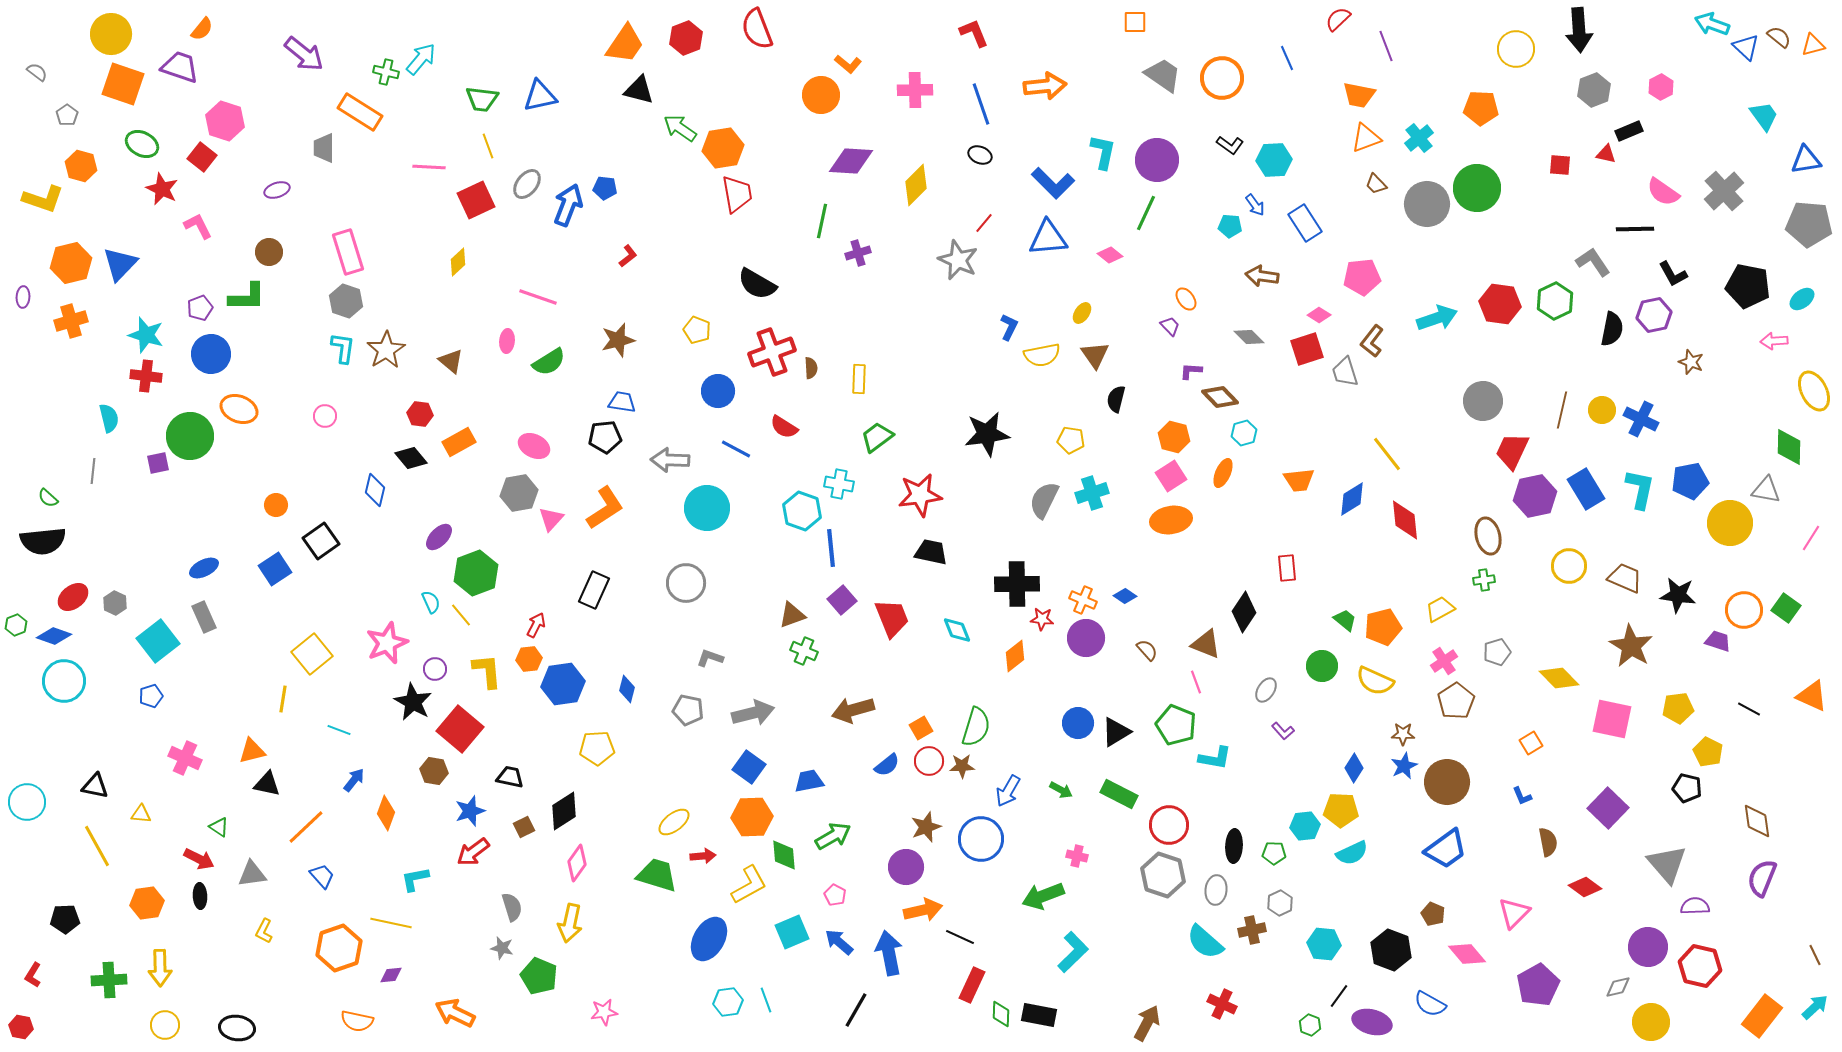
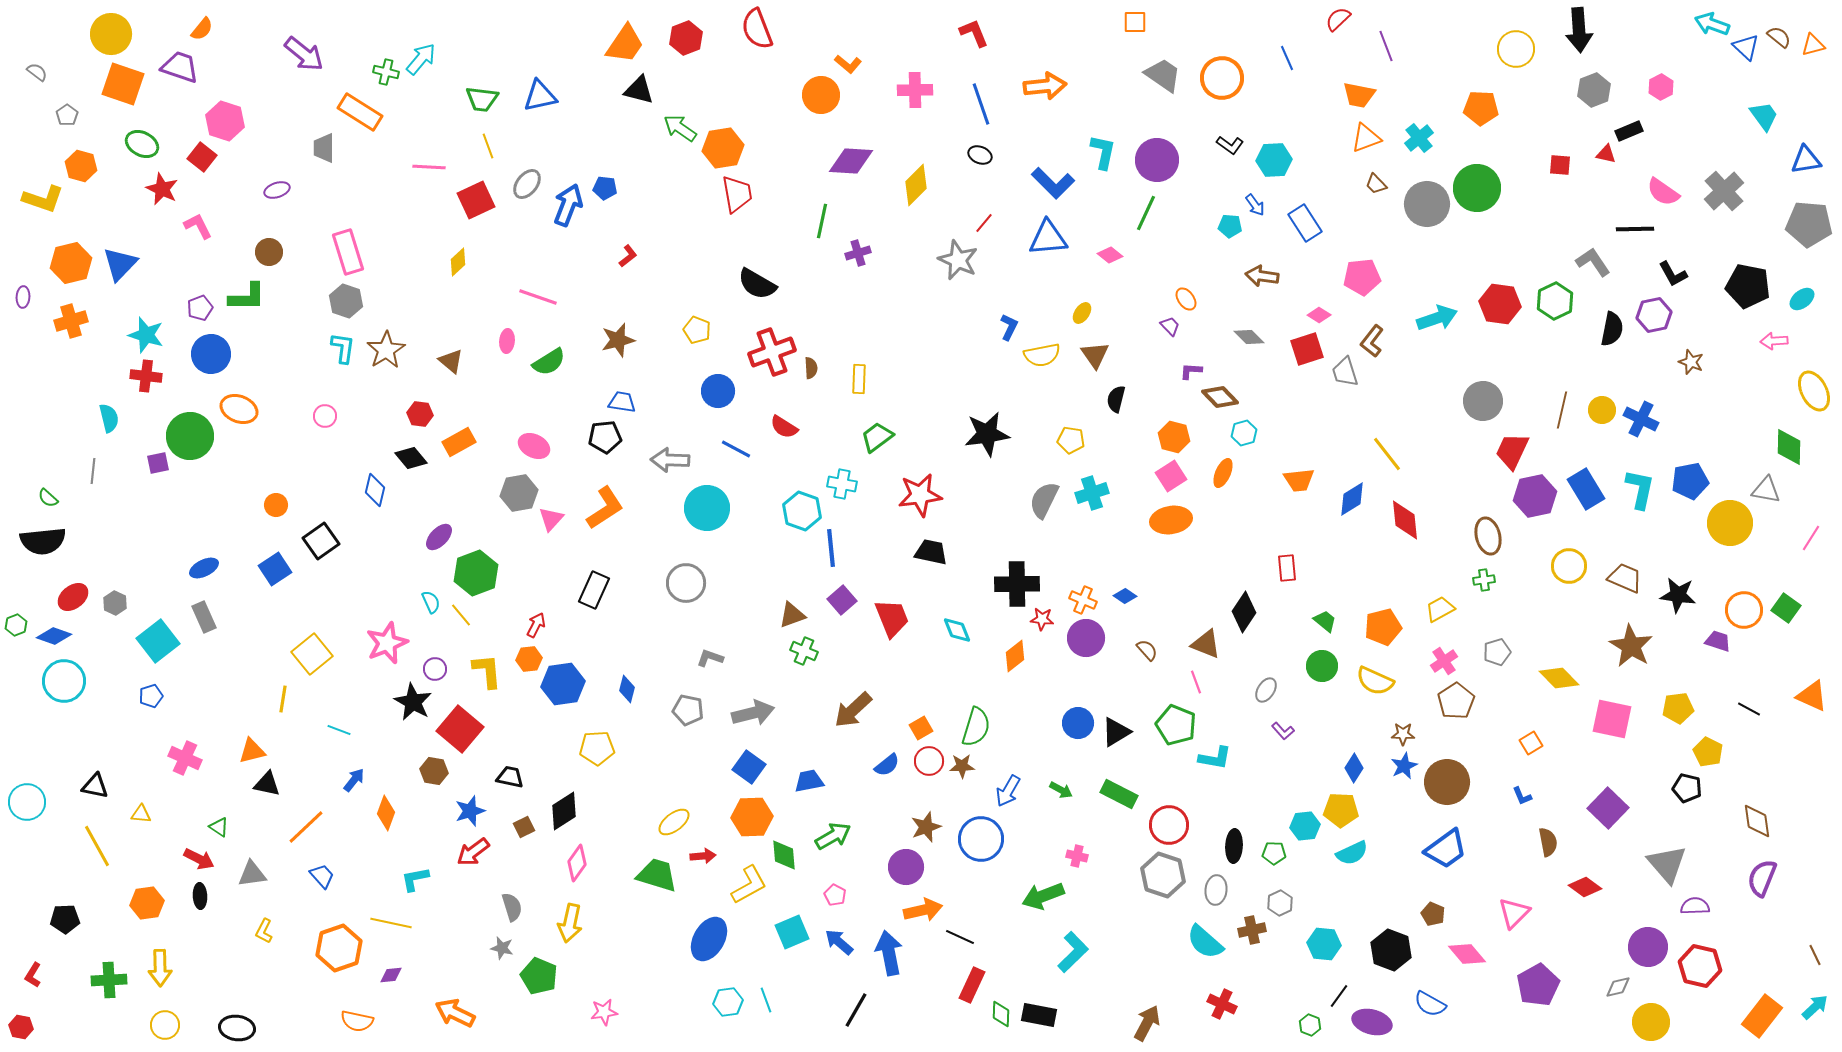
cyan cross at (839, 484): moved 3 px right
green trapezoid at (1345, 620): moved 20 px left, 1 px down
brown arrow at (853, 710): rotated 27 degrees counterclockwise
